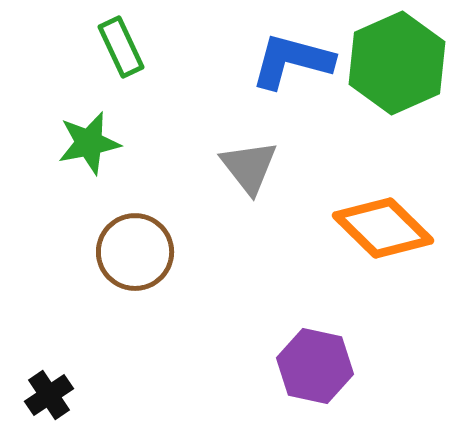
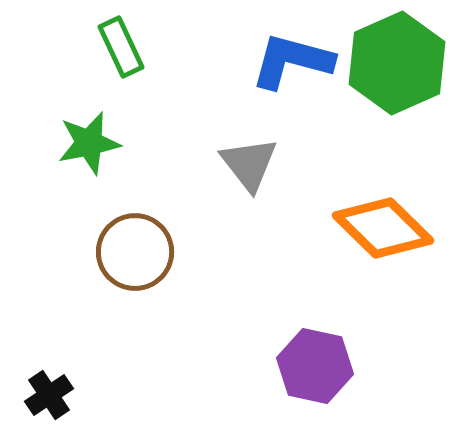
gray triangle: moved 3 px up
